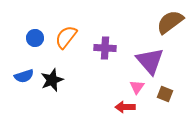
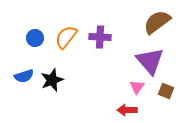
brown semicircle: moved 13 px left
purple cross: moved 5 px left, 11 px up
brown square: moved 1 px right, 3 px up
red arrow: moved 2 px right, 3 px down
